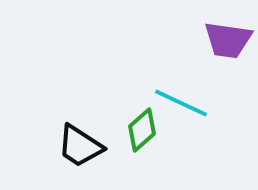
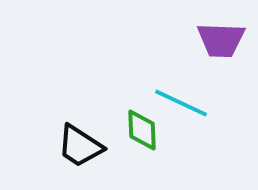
purple trapezoid: moved 7 px left; rotated 6 degrees counterclockwise
green diamond: rotated 51 degrees counterclockwise
